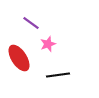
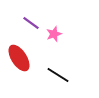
pink star: moved 6 px right, 10 px up
black line: rotated 40 degrees clockwise
